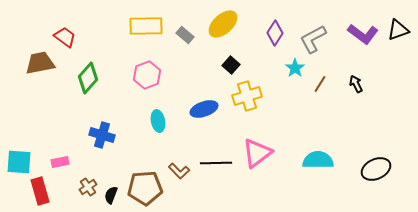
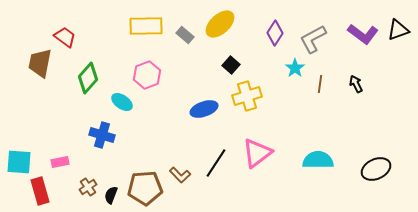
yellow ellipse: moved 3 px left
brown trapezoid: rotated 68 degrees counterclockwise
brown line: rotated 24 degrees counterclockwise
cyan ellipse: moved 36 px left, 19 px up; rotated 45 degrees counterclockwise
black line: rotated 56 degrees counterclockwise
brown L-shape: moved 1 px right, 4 px down
